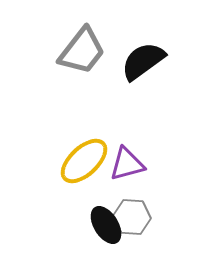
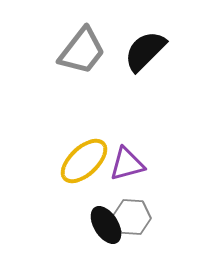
black semicircle: moved 2 px right, 10 px up; rotated 9 degrees counterclockwise
